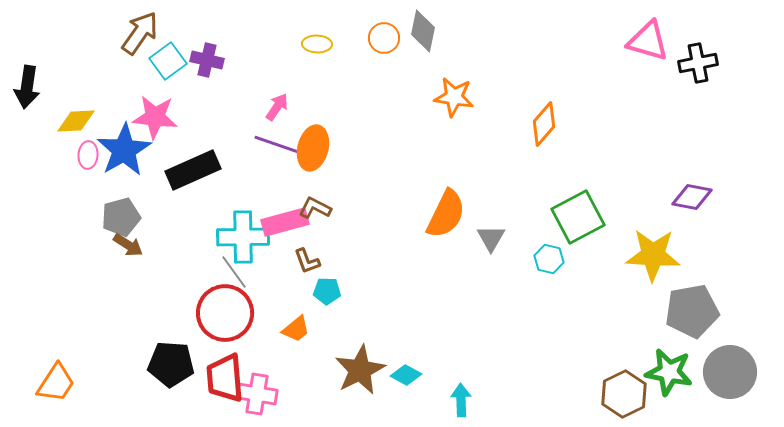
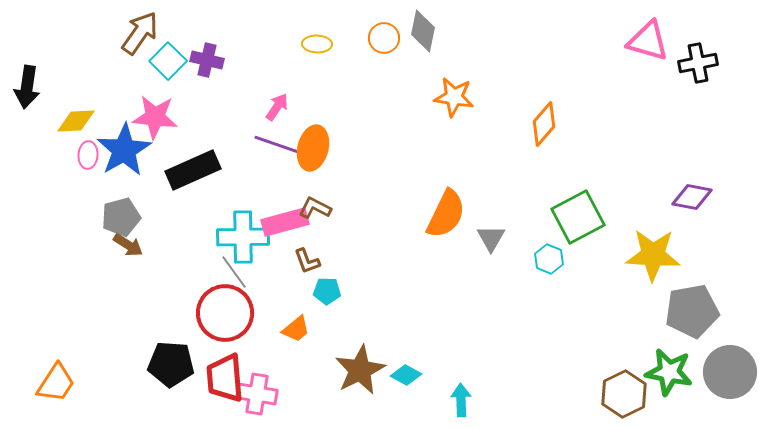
cyan square at (168, 61): rotated 9 degrees counterclockwise
cyan hexagon at (549, 259): rotated 8 degrees clockwise
